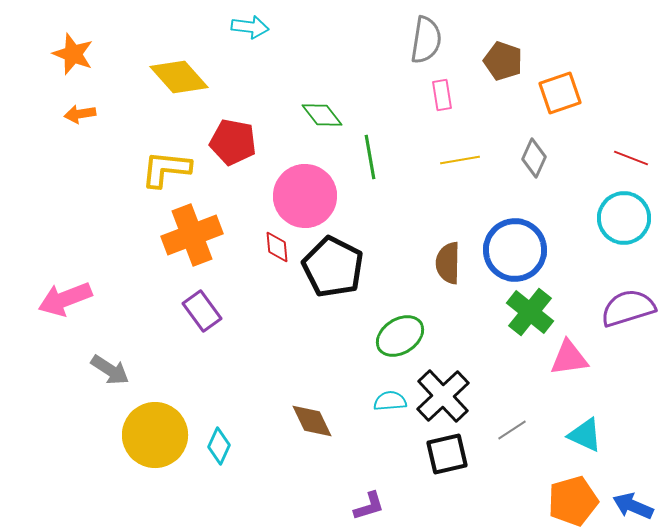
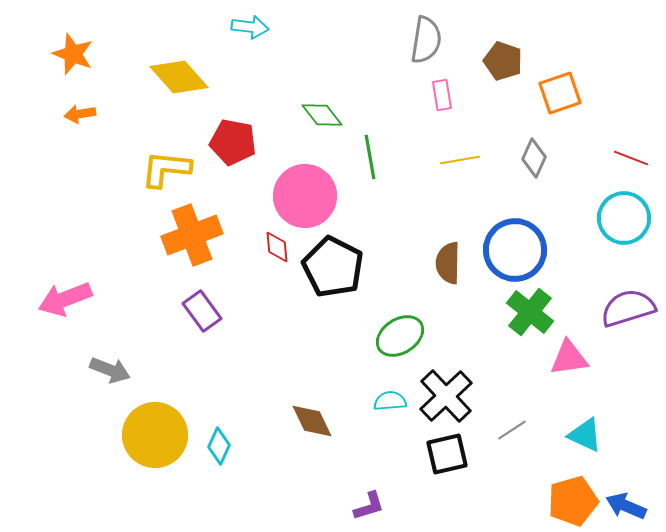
gray arrow: rotated 12 degrees counterclockwise
black cross: moved 3 px right
blue arrow: moved 7 px left
